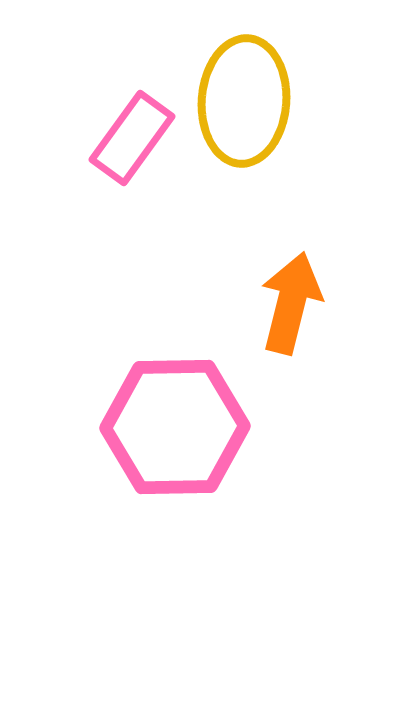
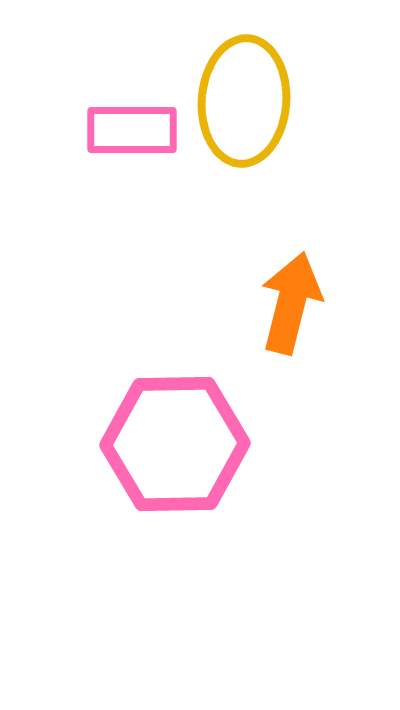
pink rectangle: moved 8 px up; rotated 54 degrees clockwise
pink hexagon: moved 17 px down
